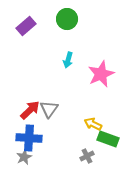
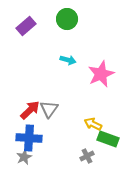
cyan arrow: rotated 91 degrees counterclockwise
